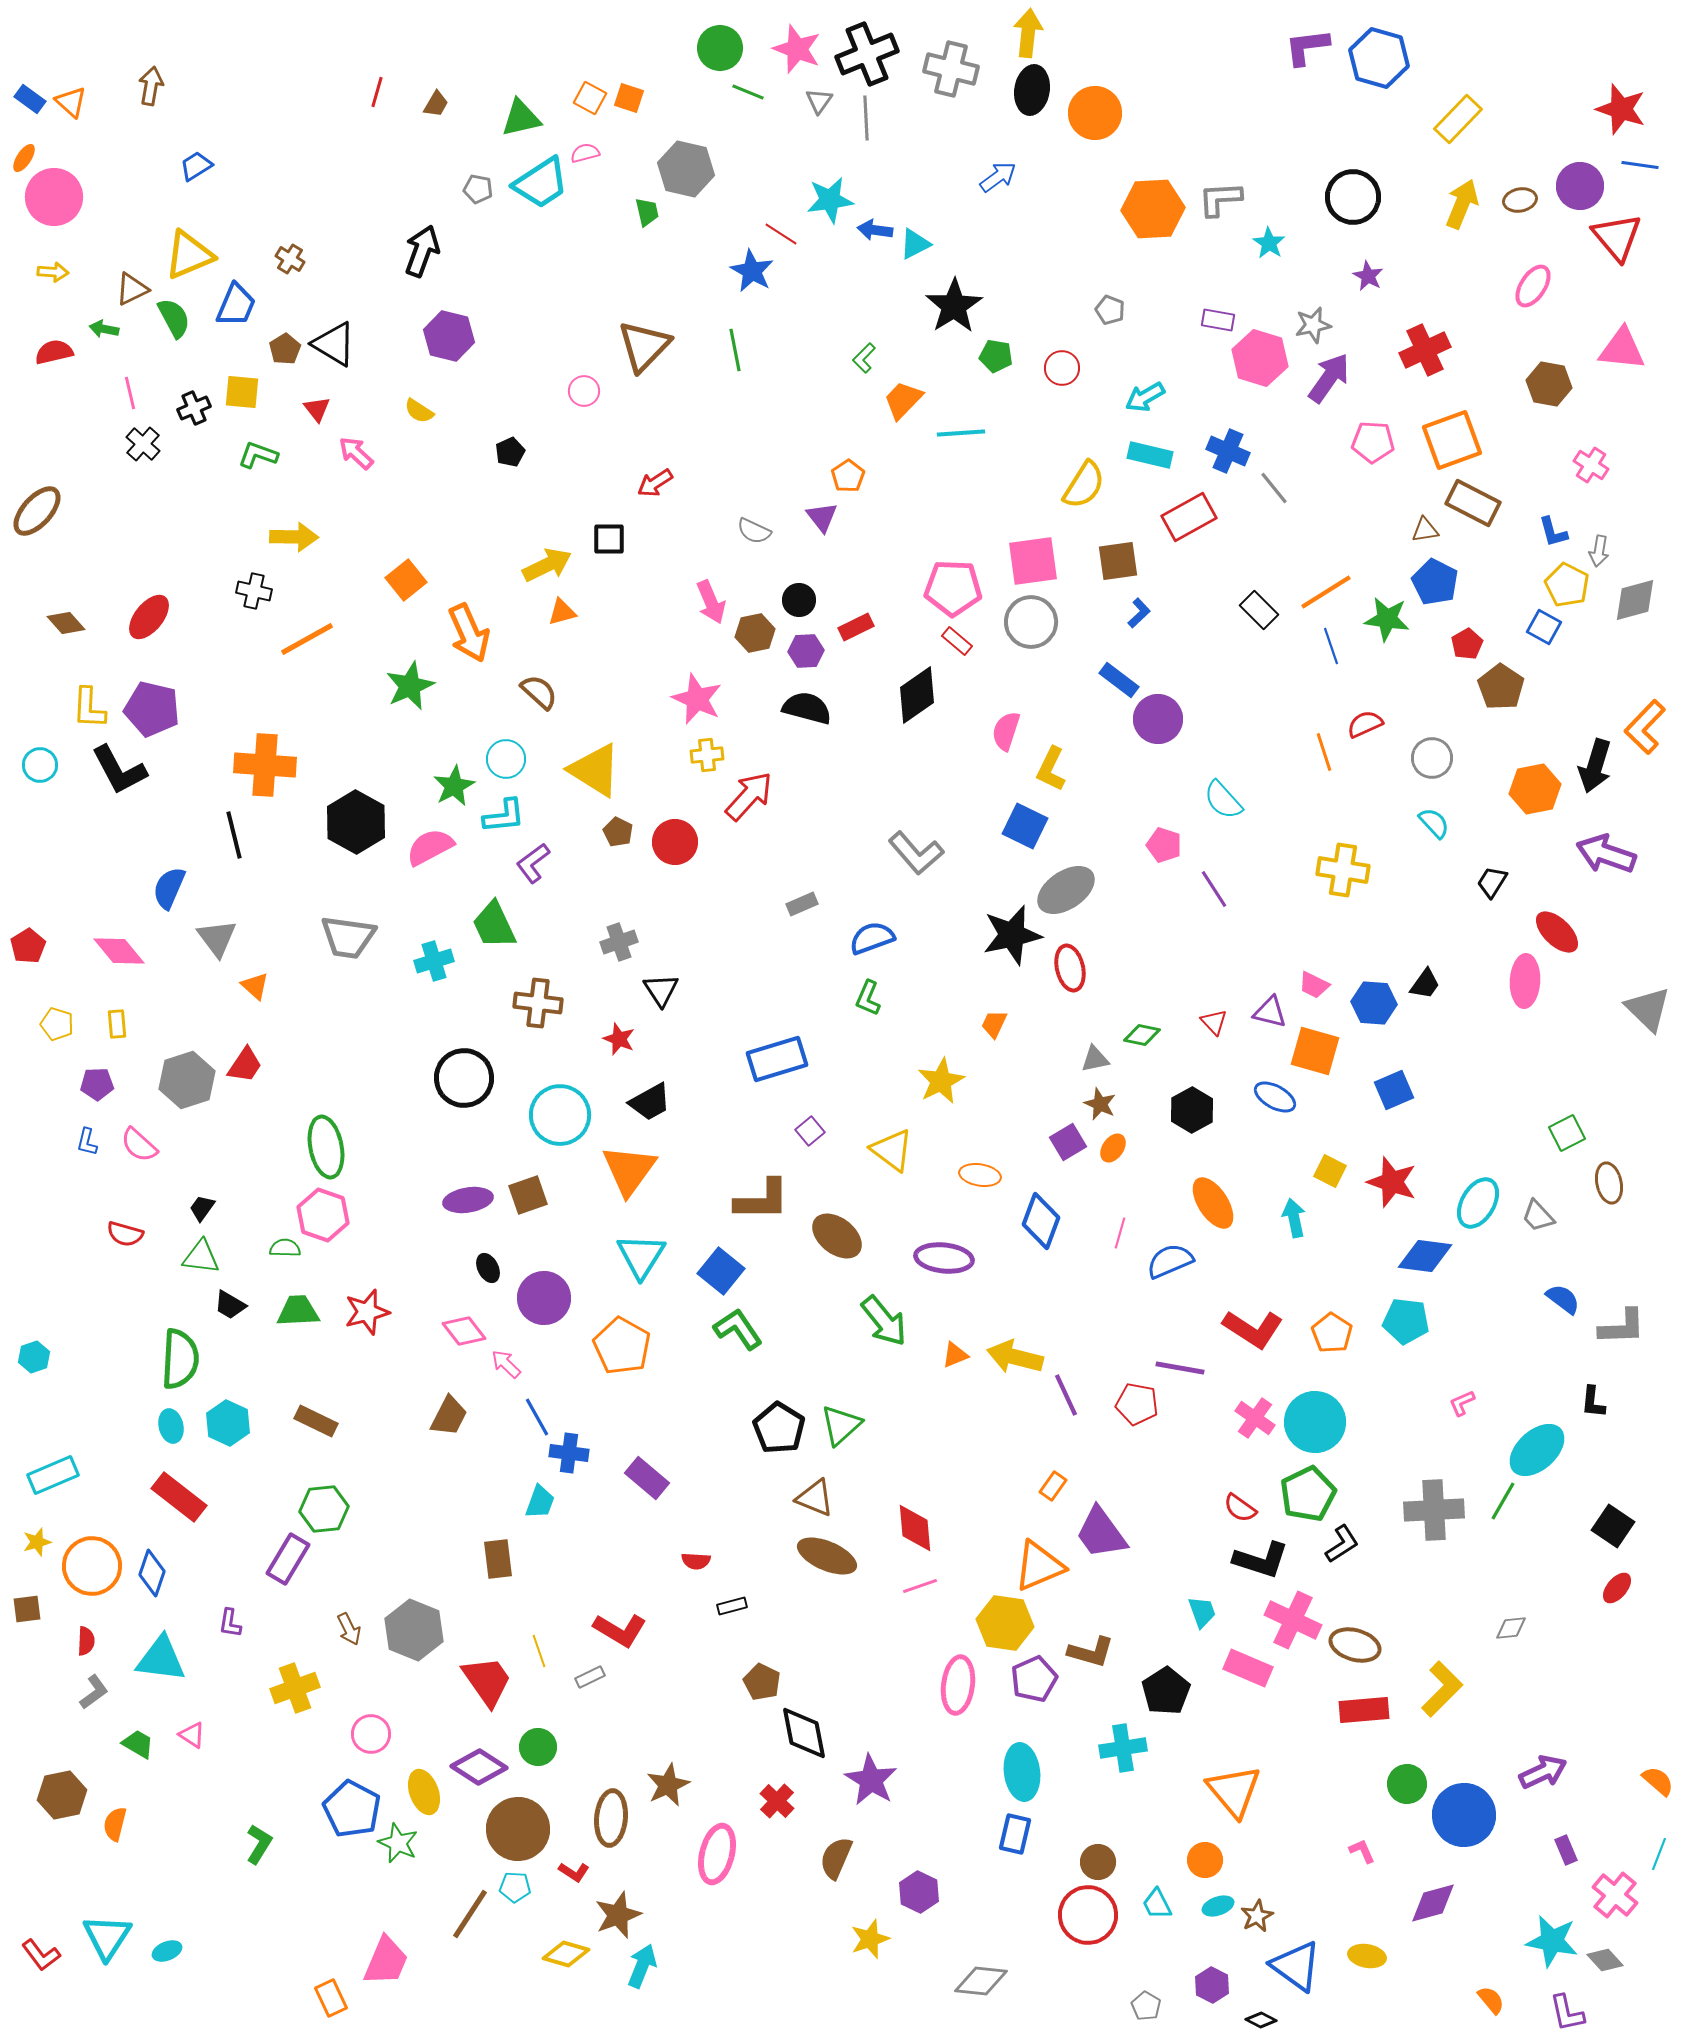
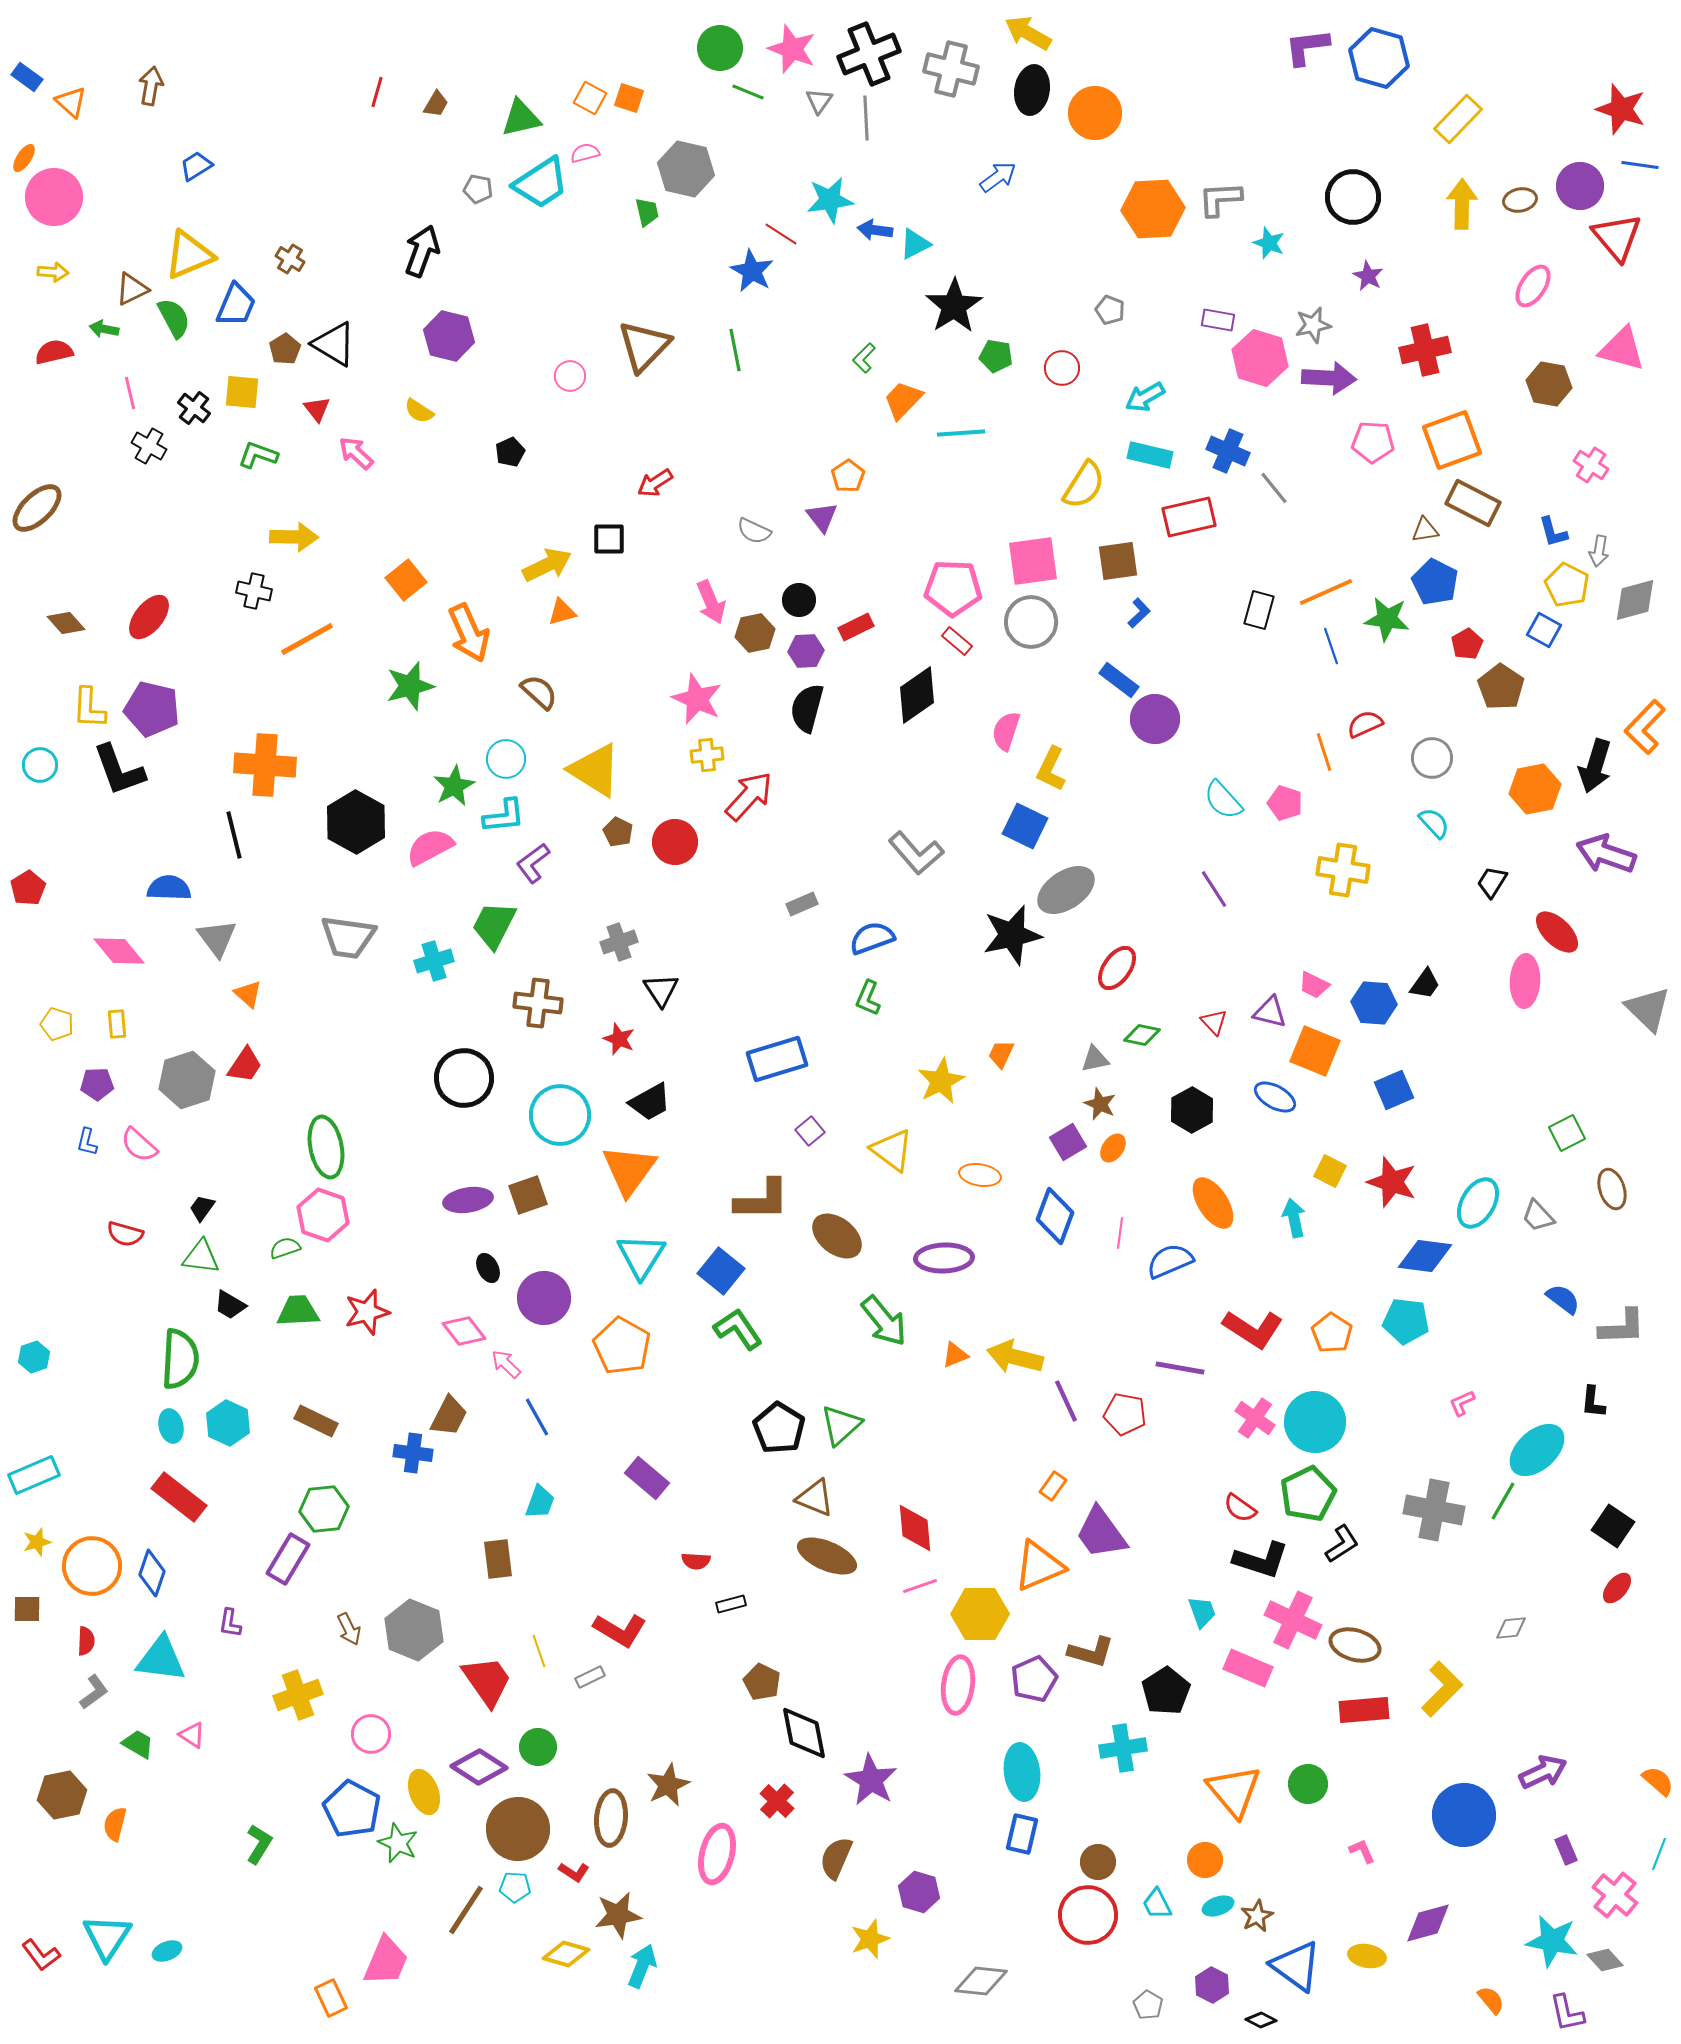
yellow arrow at (1028, 33): rotated 66 degrees counterclockwise
pink star at (797, 49): moved 5 px left
black cross at (867, 54): moved 2 px right
blue rectangle at (30, 99): moved 3 px left, 22 px up
yellow arrow at (1462, 204): rotated 21 degrees counterclockwise
cyan star at (1269, 243): rotated 12 degrees counterclockwise
pink triangle at (1622, 349): rotated 9 degrees clockwise
red cross at (1425, 350): rotated 12 degrees clockwise
purple arrow at (1329, 378): rotated 58 degrees clockwise
pink circle at (584, 391): moved 14 px left, 15 px up
black cross at (194, 408): rotated 28 degrees counterclockwise
black cross at (143, 444): moved 6 px right, 2 px down; rotated 12 degrees counterclockwise
brown ellipse at (37, 511): moved 3 px up; rotated 4 degrees clockwise
red rectangle at (1189, 517): rotated 16 degrees clockwise
orange line at (1326, 592): rotated 8 degrees clockwise
black rectangle at (1259, 610): rotated 60 degrees clockwise
blue square at (1544, 627): moved 3 px down
green star at (410, 686): rotated 9 degrees clockwise
black semicircle at (807, 708): rotated 90 degrees counterclockwise
purple circle at (1158, 719): moved 3 px left
black L-shape at (119, 770): rotated 8 degrees clockwise
pink pentagon at (1164, 845): moved 121 px right, 42 px up
blue semicircle at (169, 888): rotated 69 degrees clockwise
green trapezoid at (494, 925): rotated 52 degrees clockwise
red pentagon at (28, 946): moved 58 px up
red ellipse at (1070, 968): moved 47 px right; rotated 48 degrees clockwise
orange triangle at (255, 986): moved 7 px left, 8 px down
orange trapezoid at (994, 1024): moved 7 px right, 30 px down
orange square at (1315, 1051): rotated 6 degrees clockwise
brown ellipse at (1609, 1183): moved 3 px right, 6 px down; rotated 6 degrees counterclockwise
blue diamond at (1041, 1221): moved 14 px right, 5 px up
pink line at (1120, 1233): rotated 8 degrees counterclockwise
green semicircle at (285, 1248): rotated 20 degrees counterclockwise
purple ellipse at (944, 1258): rotated 8 degrees counterclockwise
purple line at (1066, 1395): moved 6 px down
red pentagon at (1137, 1404): moved 12 px left, 10 px down
blue cross at (569, 1453): moved 156 px left
cyan rectangle at (53, 1475): moved 19 px left
gray cross at (1434, 1510): rotated 14 degrees clockwise
black rectangle at (732, 1606): moved 1 px left, 2 px up
brown square at (27, 1609): rotated 8 degrees clockwise
yellow hexagon at (1005, 1623): moved 25 px left, 9 px up; rotated 8 degrees counterclockwise
yellow cross at (295, 1688): moved 3 px right, 7 px down
green circle at (1407, 1784): moved 99 px left
blue rectangle at (1015, 1834): moved 7 px right
purple hexagon at (919, 1892): rotated 9 degrees counterclockwise
purple diamond at (1433, 1903): moved 5 px left, 20 px down
brown line at (470, 1914): moved 4 px left, 4 px up
brown star at (618, 1915): rotated 12 degrees clockwise
gray pentagon at (1146, 2006): moved 2 px right, 1 px up
